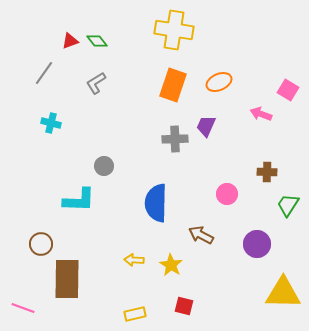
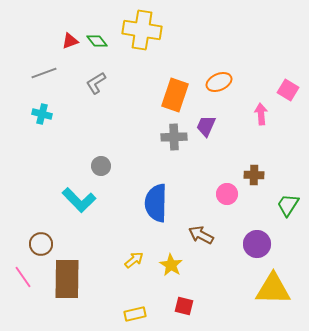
yellow cross: moved 32 px left
gray line: rotated 35 degrees clockwise
orange rectangle: moved 2 px right, 10 px down
pink arrow: rotated 65 degrees clockwise
cyan cross: moved 9 px left, 9 px up
gray cross: moved 1 px left, 2 px up
gray circle: moved 3 px left
brown cross: moved 13 px left, 3 px down
cyan L-shape: rotated 44 degrees clockwise
yellow arrow: rotated 138 degrees clockwise
yellow triangle: moved 10 px left, 4 px up
pink line: moved 31 px up; rotated 35 degrees clockwise
